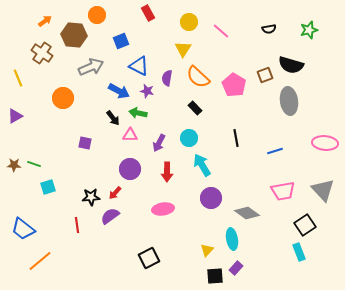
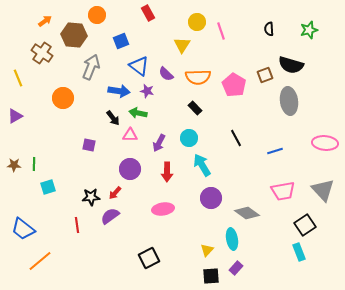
yellow circle at (189, 22): moved 8 px right
black semicircle at (269, 29): rotated 96 degrees clockwise
pink line at (221, 31): rotated 30 degrees clockwise
yellow triangle at (183, 49): moved 1 px left, 4 px up
blue triangle at (139, 66): rotated 10 degrees clockwise
gray arrow at (91, 67): rotated 45 degrees counterclockwise
orange semicircle at (198, 77): rotated 45 degrees counterclockwise
purple semicircle at (167, 78): moved 1 px left, 4 px up; rotated 56 degrees counterclockwise
blue arrow at (119, 91): rotated 20 degrees counterclockwise
black line at (236, 138): rotated 18 degrees counterclockwise
purple square at (85, 143): moved 4 px right, 2 px down
green line at (34, 164): rotated 72 degrees clockwise
black square at (215, 276): moved 4 px left
